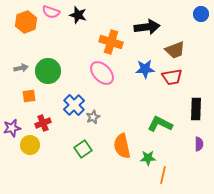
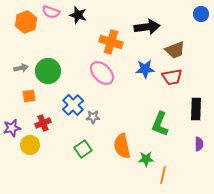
blue cross: moved 1 px left
gray star: rotated 24 degrees clockwise
green L-shape: rotated 95 degrees counterclockwise
green star: moved 2 px left, 1 px down
